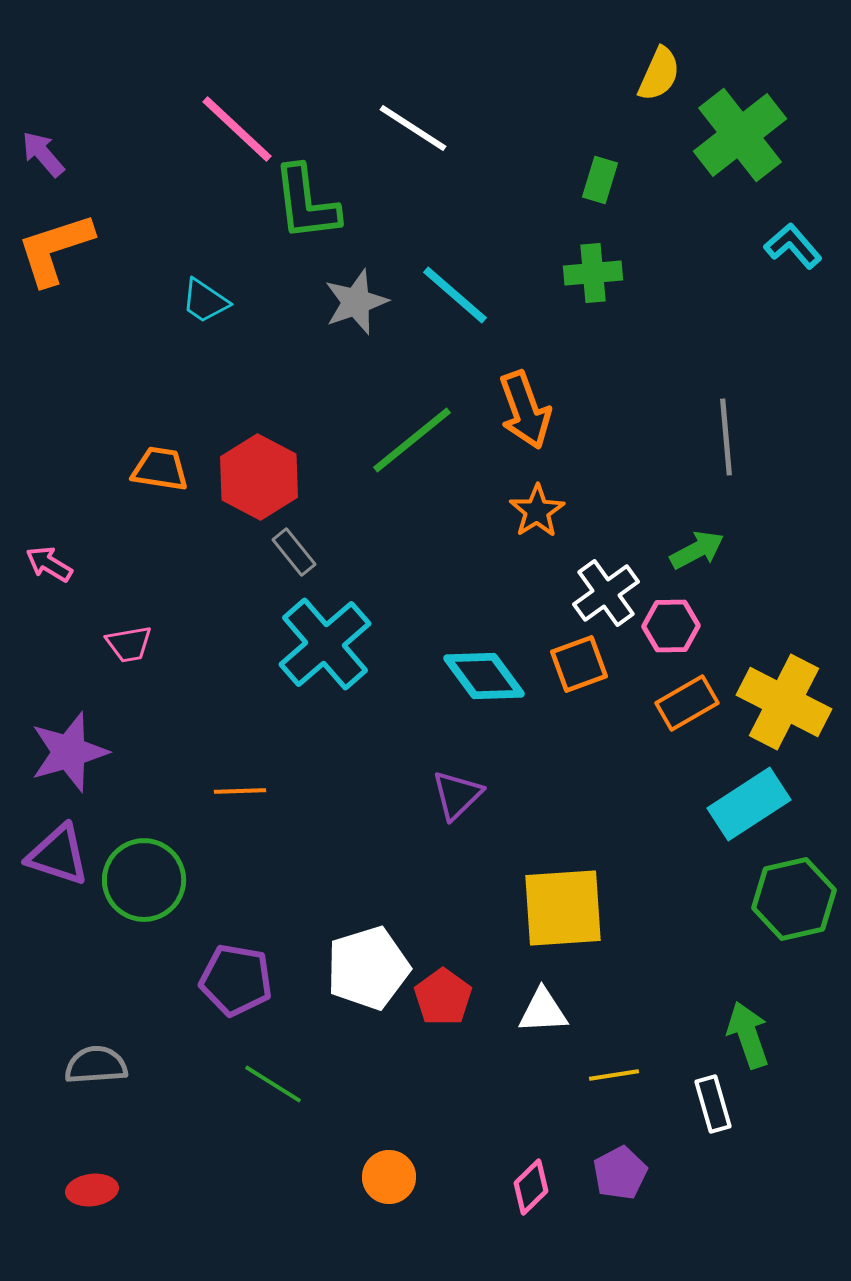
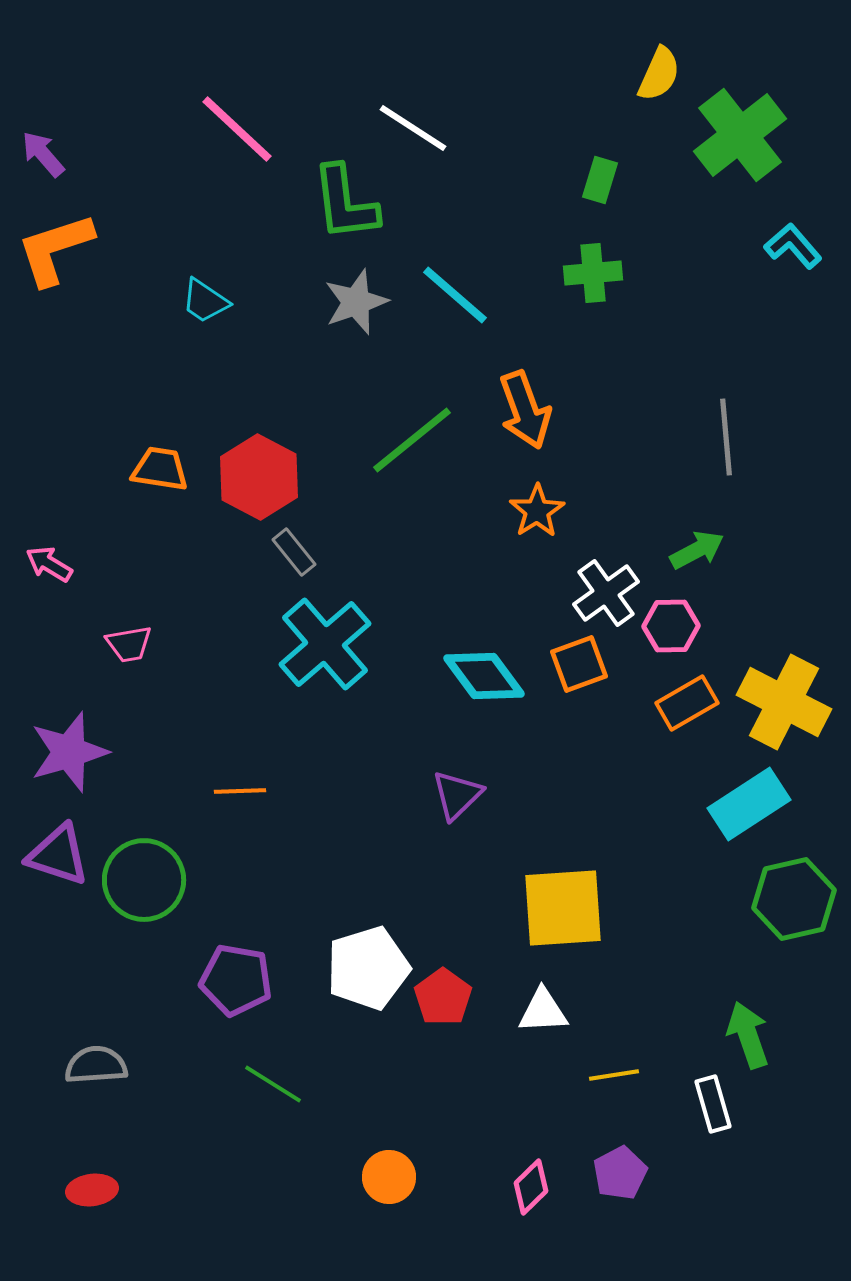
green L-shape at (306, 203): moved 39 px right
